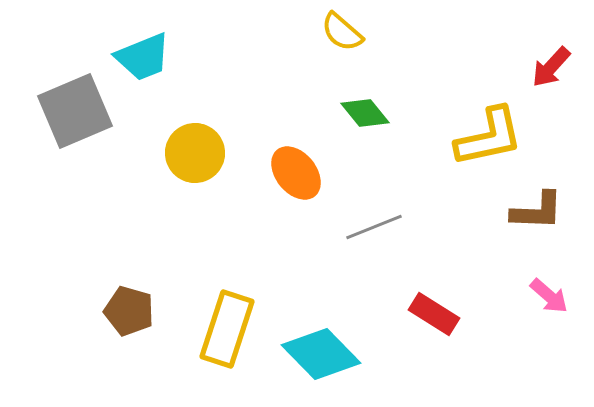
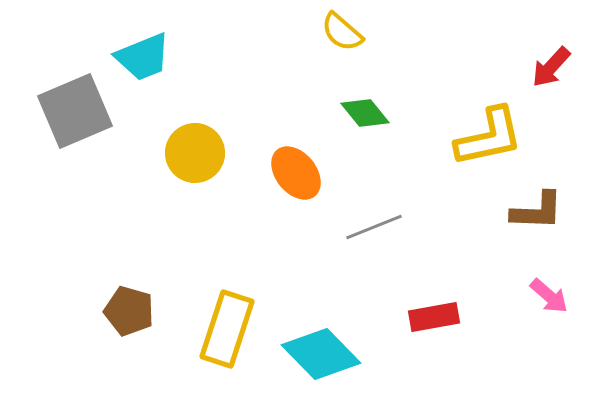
red rectangle: moved 3 px down; rotated 42 degrees counterclockwise
